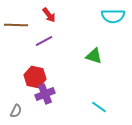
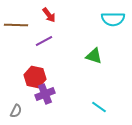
cyan semicircle: moved 3 px down
